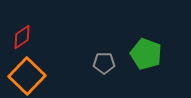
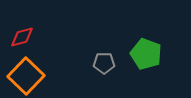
red diamond: rotated 20 degrees clockwise
orange square: moved 1 px left
